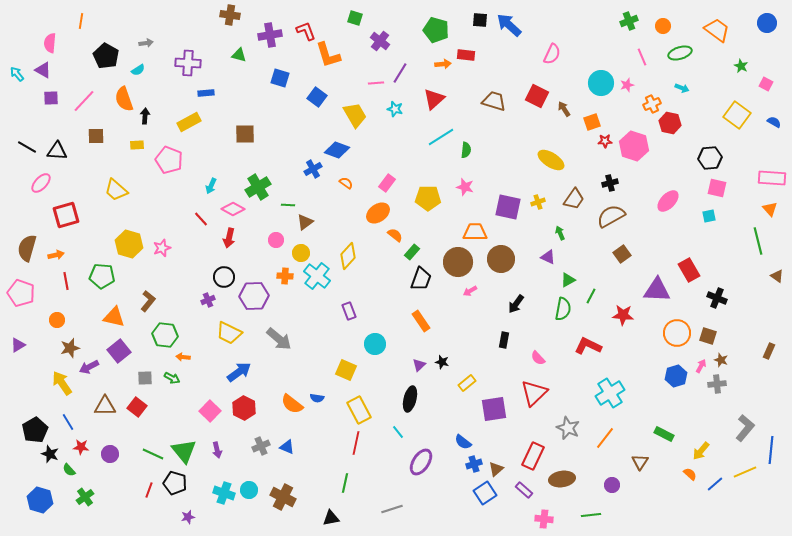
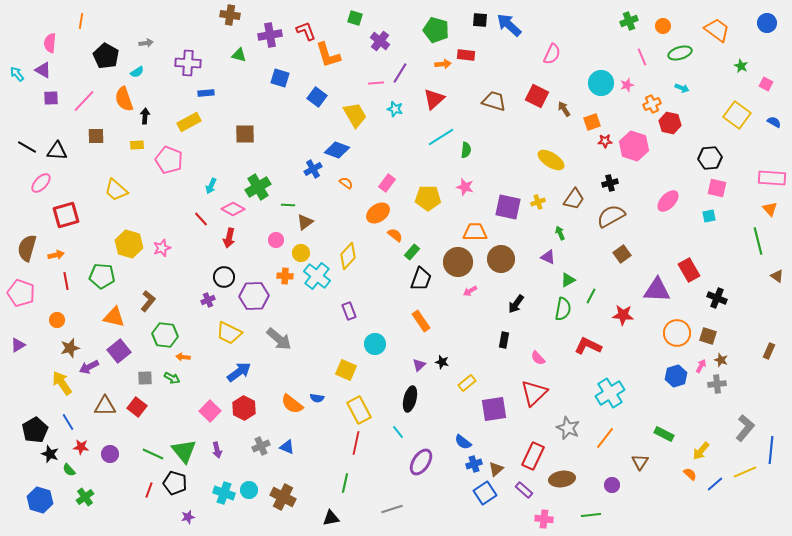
cyan semicircle at (138, 70): moved 1 px left, 2 px down
